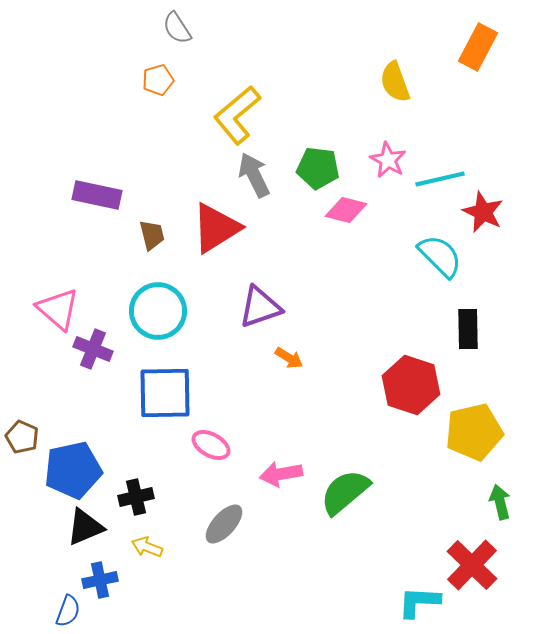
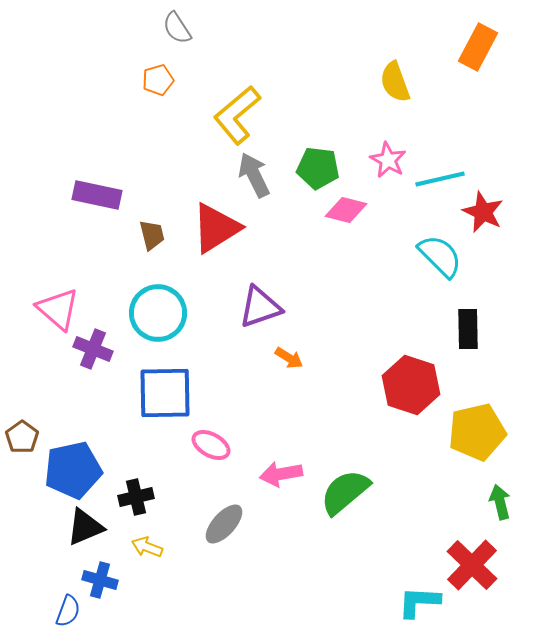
cyan circle: moved 2 px down
yellow pentagon: moved 3 px right
brown pentagon: rotated 12 degrees clockwise
blue cross: rotated 28 degrees clockwise
